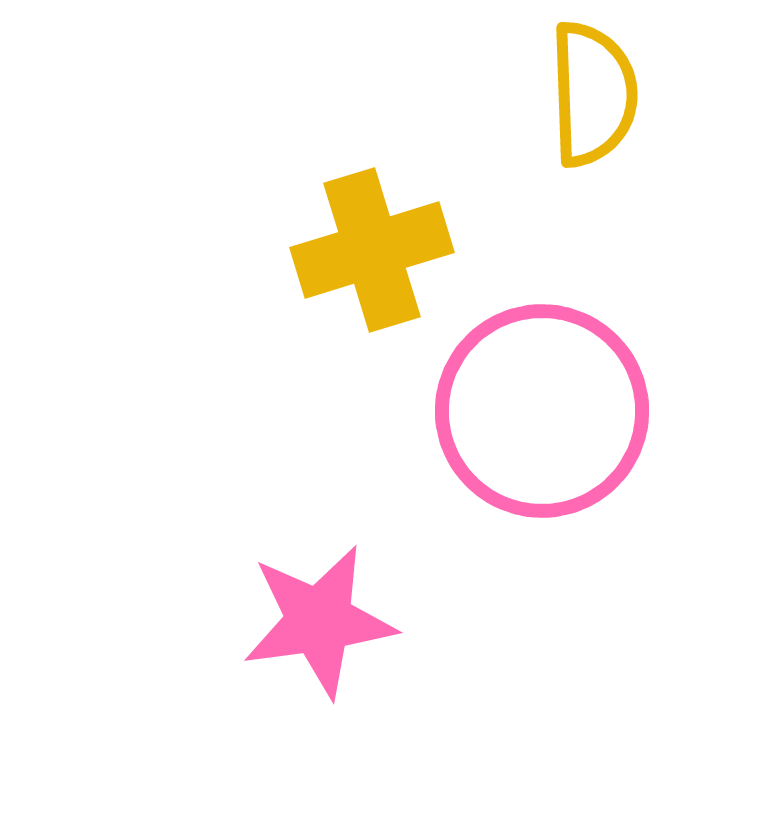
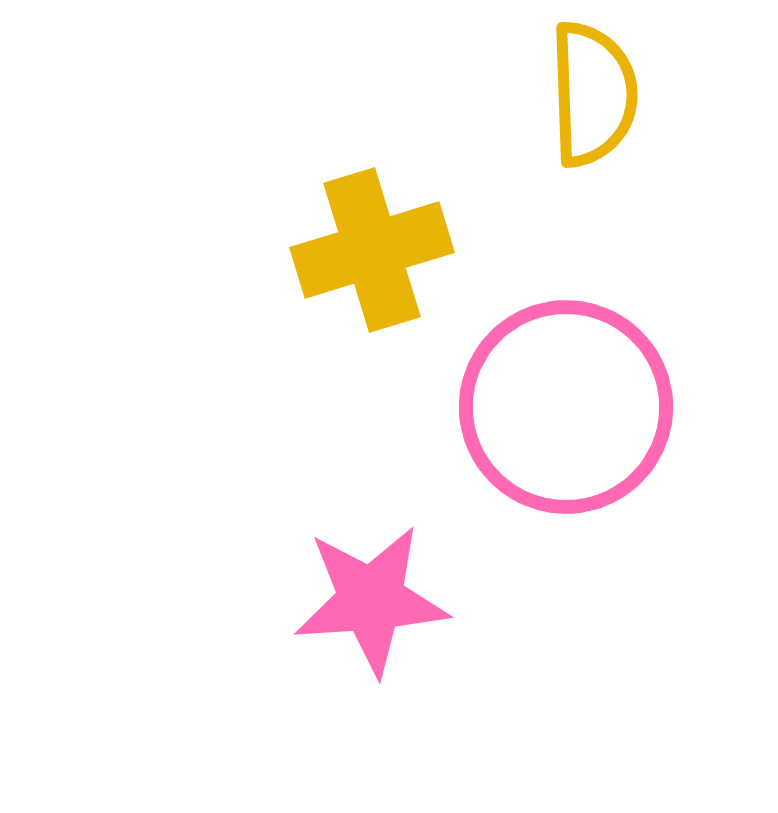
pink circle: moved 24 px right, 4 px up
pink star: moved 52 px right, 21 px up; rotated 4 degrees clockwise
